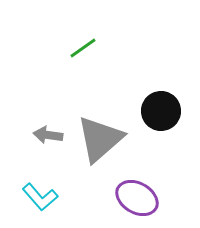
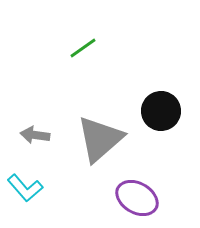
gray arrow: moved 13 px left
cyan L-shape: moved 15 px left, 9 px up
